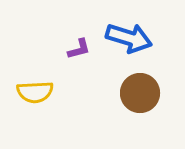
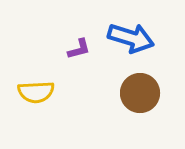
blue arrow: moved 2 px right
yellow semicircle: moved 1 px right
